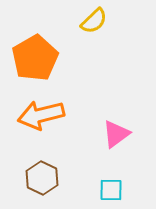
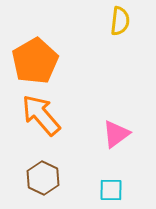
yellow semicircle: moved 26 px right; rotated 40 degrees counterclockwise
orange pentagon: moved 3 px down
orange arrow: rotated 63 degrees clockwise
brown hexagon: moved 1 px right
